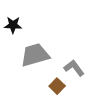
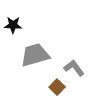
brown square: moved 1 px down
